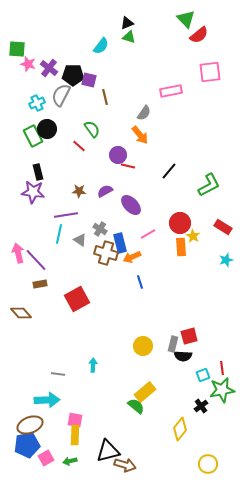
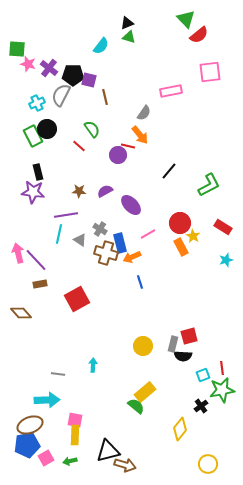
red line at (128, 166): moved 20 px up
orange rectangle at (181, 247): rotated 24 degrees counterclockwise
